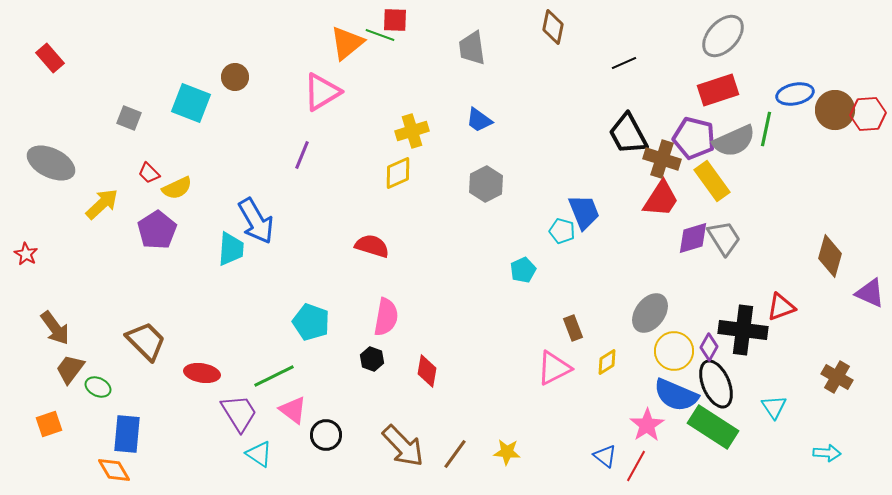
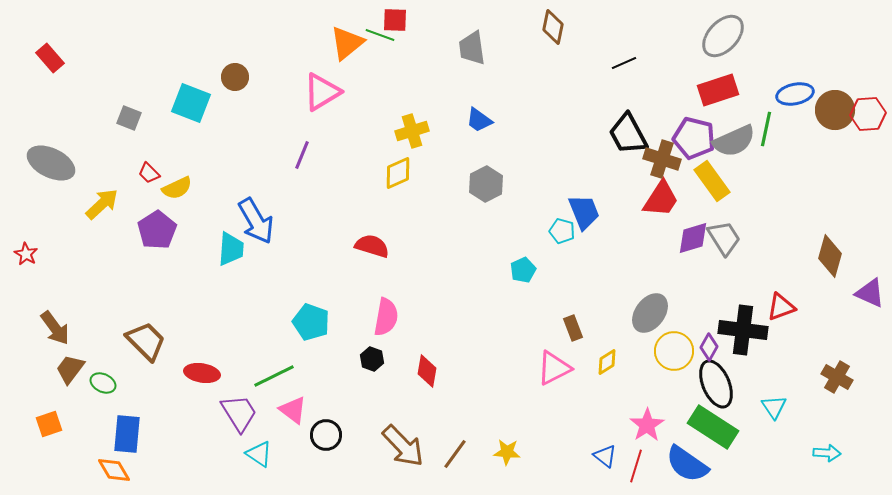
green ellipse at (98, 387): moved 5 px right, 4 px up
blue semicircle at (676, 395): moved 11 px right, 69 px down; rotated 12 degrees clockwise
red line at (636, 466): rotated 12 degrees counterclockwise
